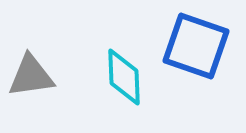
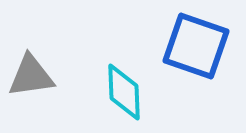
cyan diamond: moved 15 px down
